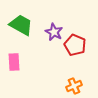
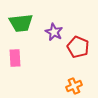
green trapezoid: moved 2 px up; rotated 145 degrees clockwise
red pentagon: moved 3 px right, 2 px down
pink rectangle: moved 1 px right, 4 px up
